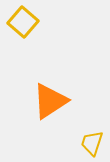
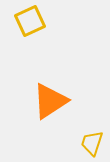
yellow square: moved 7 px right, 1 px up; rotated 24 degrees clockwise
